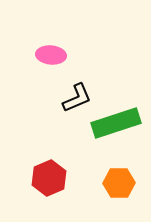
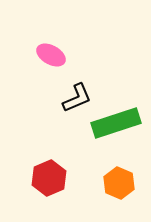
pink ellipse: rotated 24 degrees clockwise
orange hexagon: rotated 24 degrees clockwise
